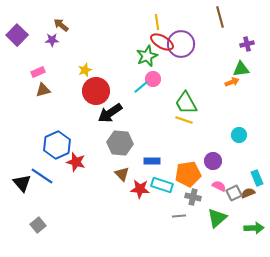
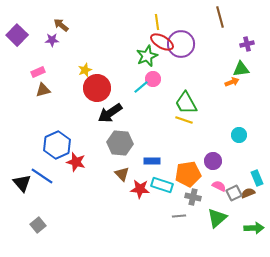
red circle at (96, 91): moved 1 px right, 3 px up
